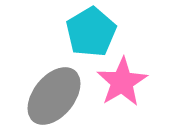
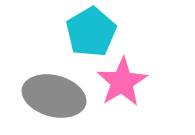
gray ellipse: rotated 66 degrees clockwise
